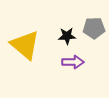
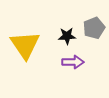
gray pentagon: rotated 20 degrees counterclockwise
yellow triangle: rotated 16 degrees clockwise
